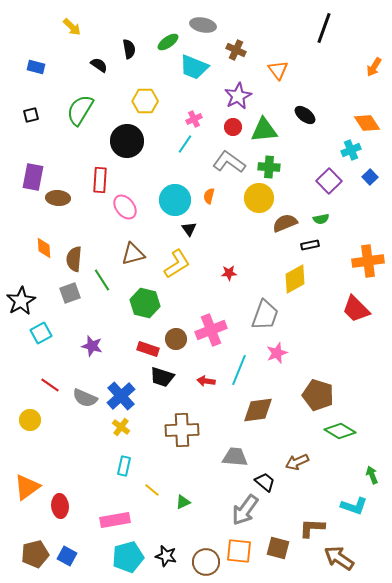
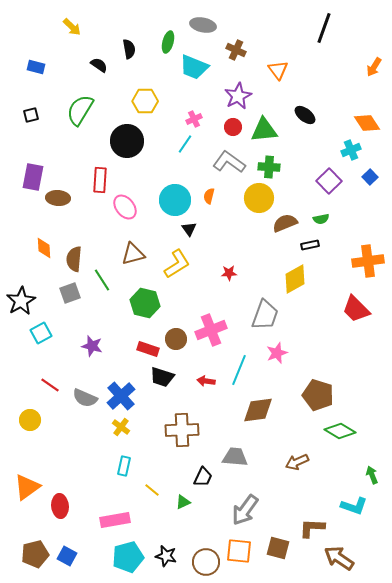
green ellipse at (168, 42): rotated 40 degrees counterclockwise
black trapezoid at (265, 482): moved 62 px left, 5 px up; rotated 75 degrees clockwise
